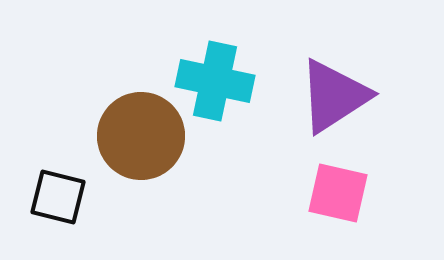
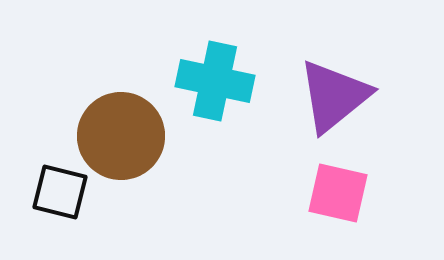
purple triangle: rotated 6 degrees counterclockwise
brown circle: moved 20 px left
black square: moved 2 px right, 5 px up
